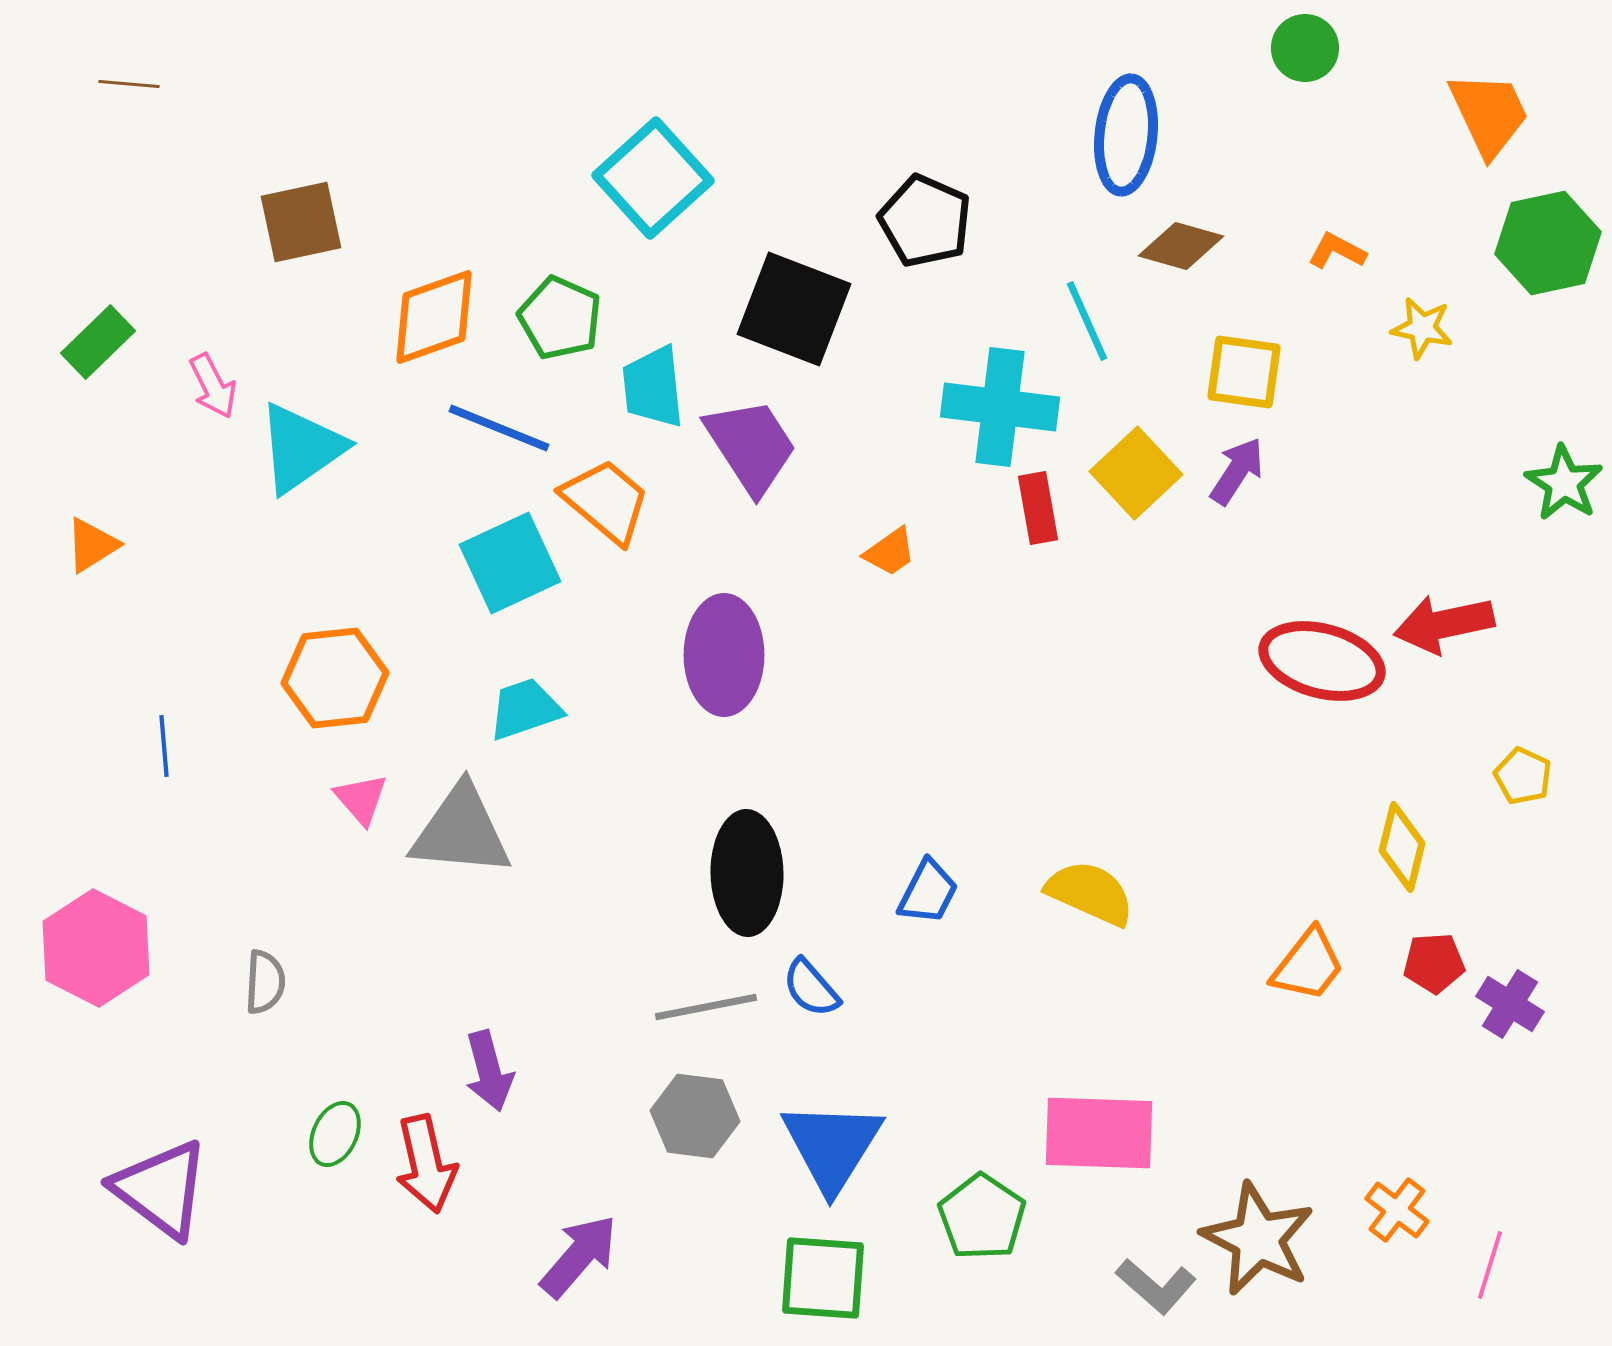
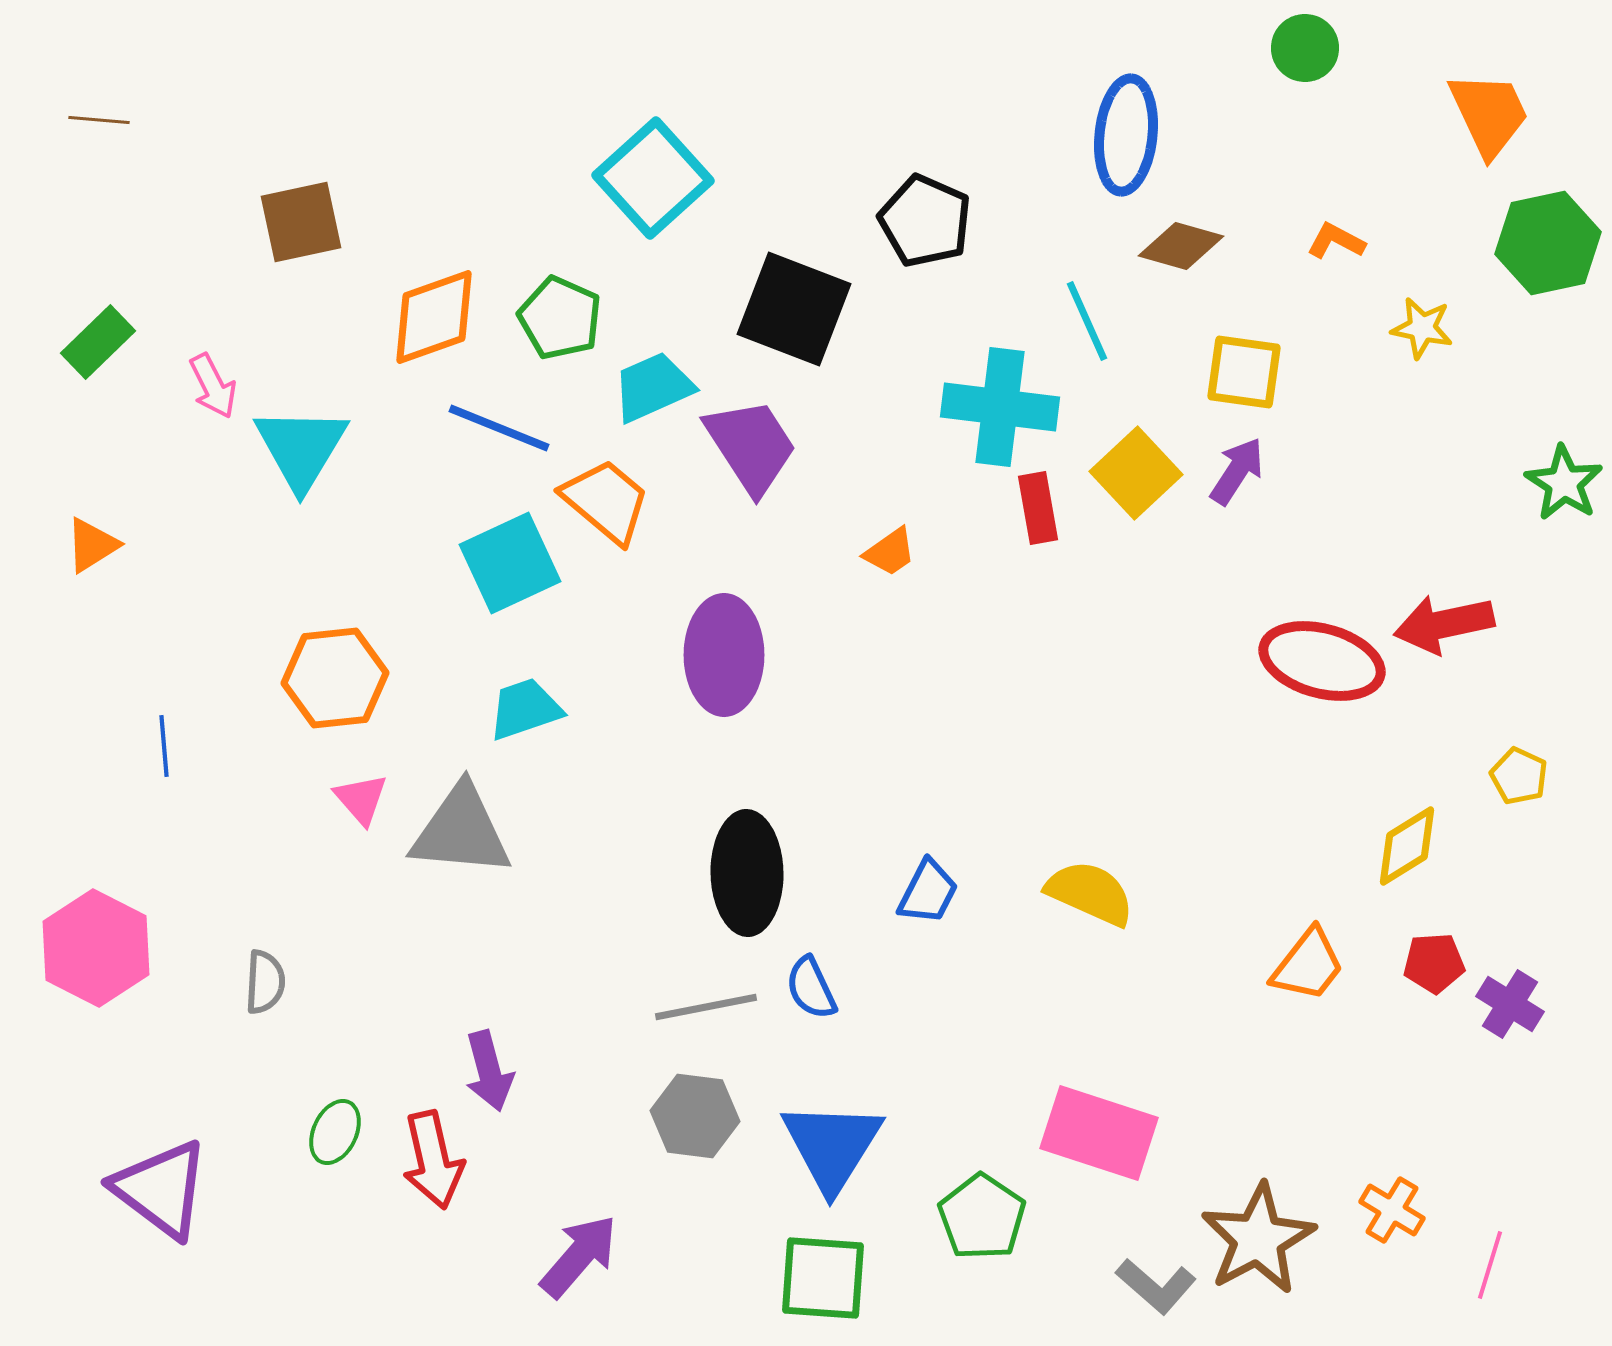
brown line at (129, 84): moved 30 px left, 36 px down
orange L-shape at (1337, 251): moved 1 px left, 10 px up
cyan trapezoid at (653, 387): rotated 72 degrees clockwise
cyan triangle at (301, 448): rotated 24 degrees counterclockwise
yellow pentagon at (1523, 776): moved 4 px left
yellow diamond at (1402, 847): moved 5 px right, 1 px up; rotated 44 degrees clockwise
blue semicircle at (811, 988): rotated 16 degrees clockwise
pink rectangle at (1099, 1133): rotated 16 degrees clockwise
green ellipse at (335, 1134): moved 2 px up
red arrow at (426, 1164): moved 7 px right, 4 px up
orange cross at (1397, 1210): moved 5 px left; rotated 6 degrees counterclockwise
brown star at (1258, 1239): rotated 17 degrees clockwise
